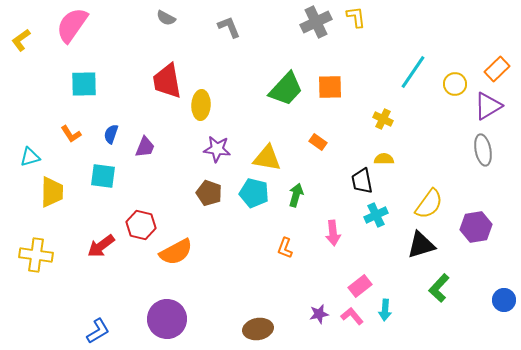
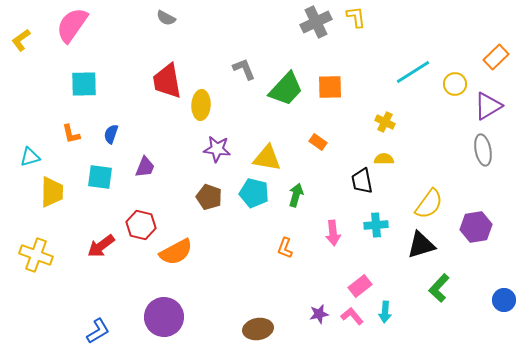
gray L-shape at (229, 27): moved 15 px right, 42 px down
orange rectangle at (497, 69): moved 1 px left, 12 px up
cyan line at (413, 72): rotated 24 degrees clockwise
yellow cross at (383, 119): moved 2 px right, 3 px down
orange L-shape at (71, 134): rotated 20 degrees clockwise
purple trapezoid at (145, 147): moved 20 px down
cyan square at (103, 176): moved 3 px left, 1 px down
brown pentagon at (209, 193): moved 4 px down
cyan cross at (376, 215): moved 10 px down; rotated 20 degrees clockwise
yellow cross at (36, 255): rotated 12 degrees clockwise
cyan arrow at (385, 310): moved 2 px down
purple circle at (167, 319): moved 3 px left, 2 px up
